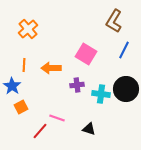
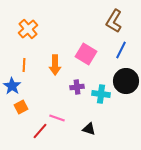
blue line: moved 3 px left
orange arrow: moved 4 px right, 3 px up; rotated 90 degrees counterclockwise
purple cross: moved 2 px down
black circle: moved 8 px up
